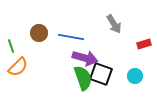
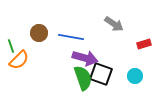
gray arrow: rotated 24 degrees counterclockwise
orange semicircle: moved 1 px right, 7 px up
